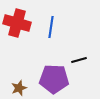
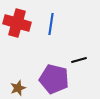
blue line: moved 3 px up
purple pentagon: rotated 12 degrees clockwise
brown star: moved 1 px left
